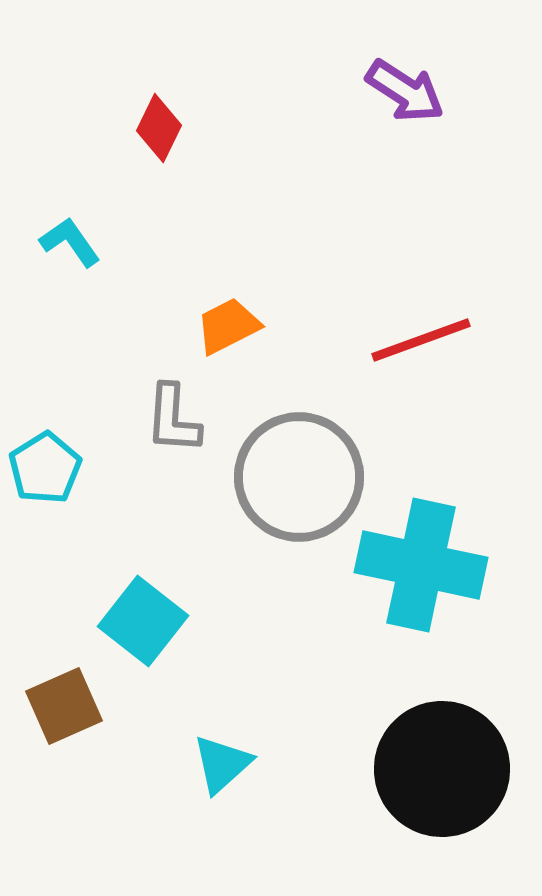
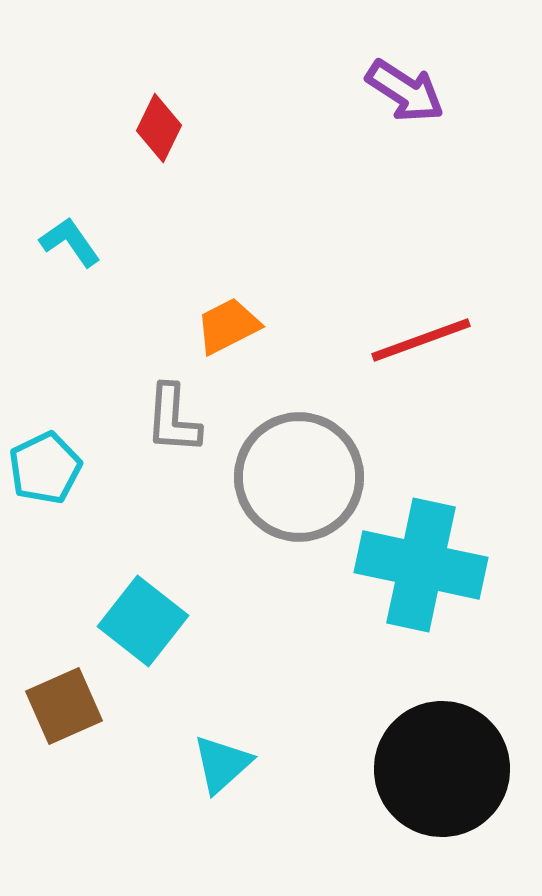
cyan pentagon: rotated 6 degrees clockwise
